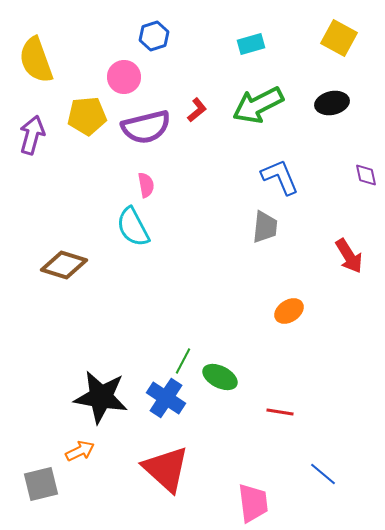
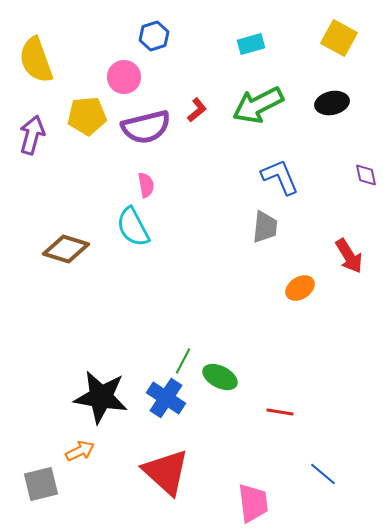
brown diamond: moved 2 px right, 16 px up
orange ellipse: moved 11 px right, 23 px up
red triangle: moved 3 px down
